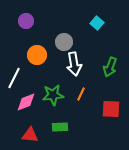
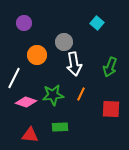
purple circle: moved 2 px left, 2 px down
pink diamond: rotated 40 degrees clockwise
